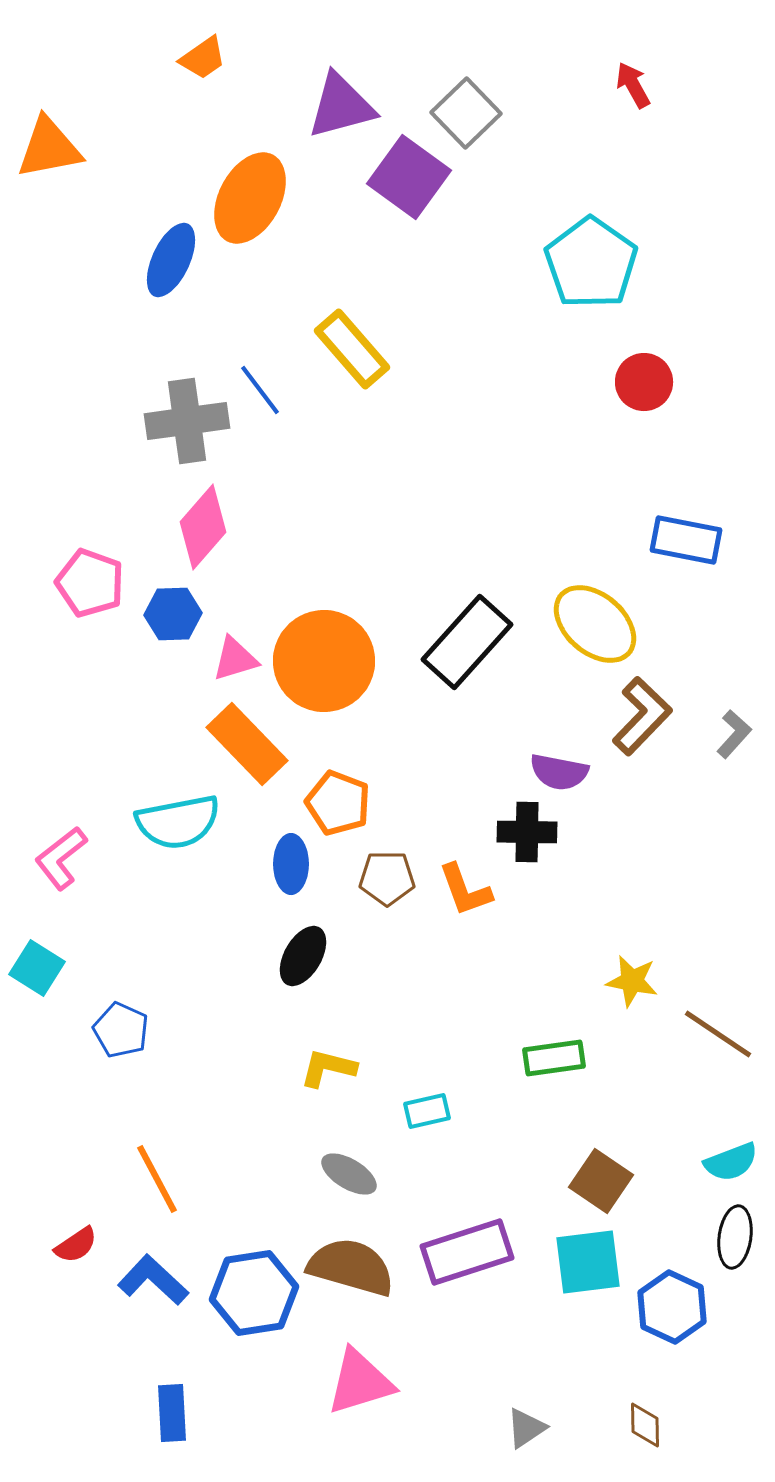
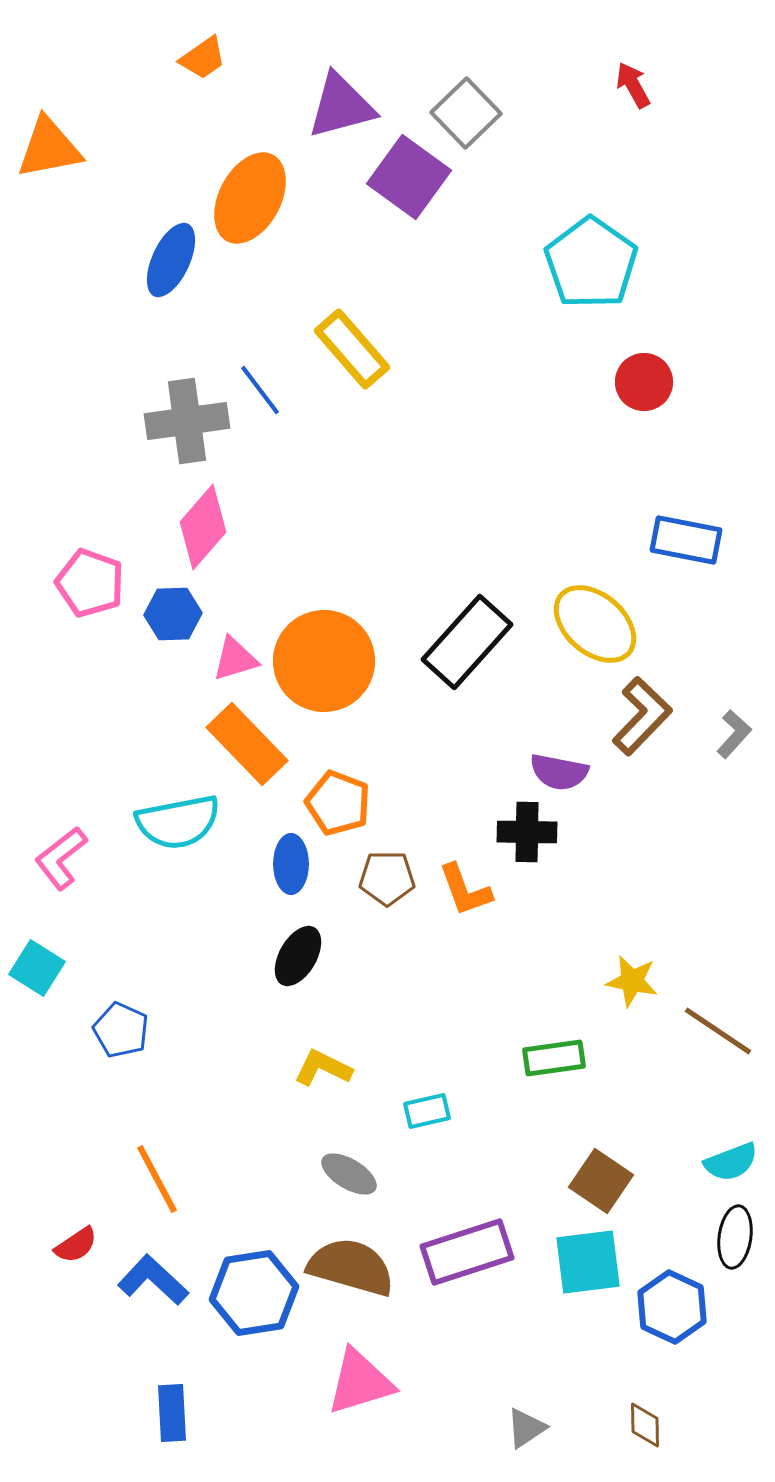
black ellipse at (303, 956): moved 5 px left
brown line at (718, 1034): moved 3 px up
yellow L-shape at (328, 1068): moved 5 px left; rotated 12 degrees clockwise
